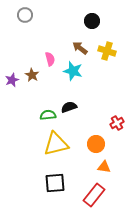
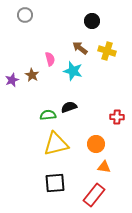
red cross: moved 6 px up; rotated 32 degrees clockwise
